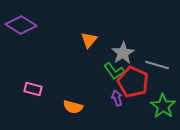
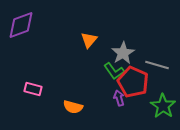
purple diamond: rotated 52 degrees counterclockwise
purple arrow: moved 2 px right
